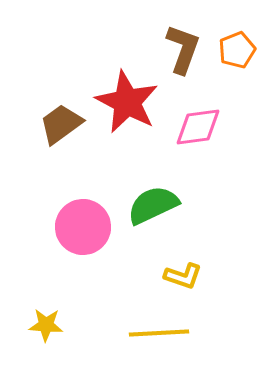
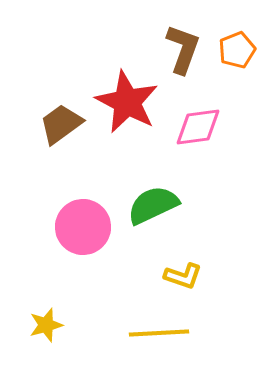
yellow star: rotated 20 degrees counterclockwise
